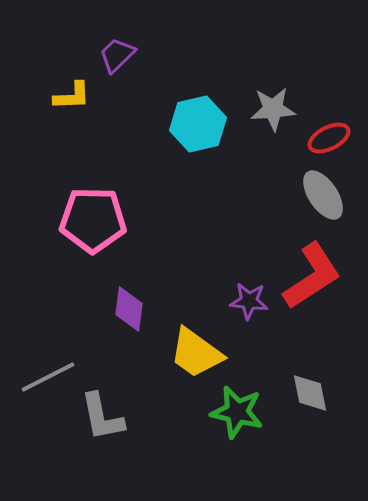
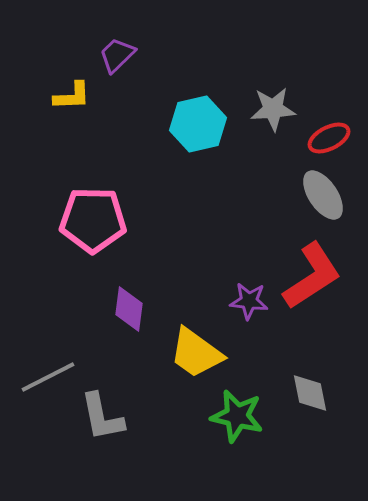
green star: moved 4 px down
